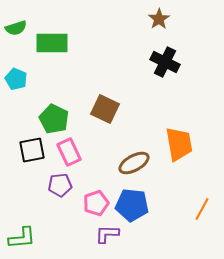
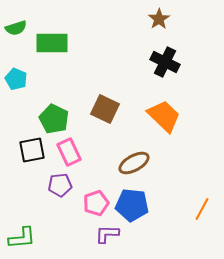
orange trapezoid: moved 15 px left, 28 px up; rotated 36 degrees counterclockwise
